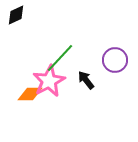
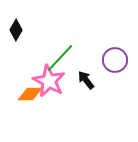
black diamond: moved 15 px down; rotated 35 degrees counterclockwise
pink star: rotated 16 degrees counterclockwise
